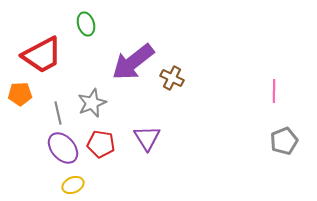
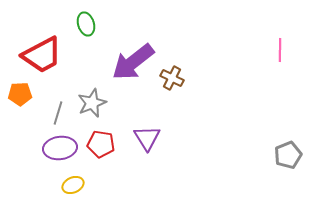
pink line: moved 6 px right, 41 px up
gray line: rotated 30 degrees clockwise
gray pentagon: moved 4 px right, 14 px down
purple ellipse: moved 3 px left; rotated 56 degrees counterclockwise
